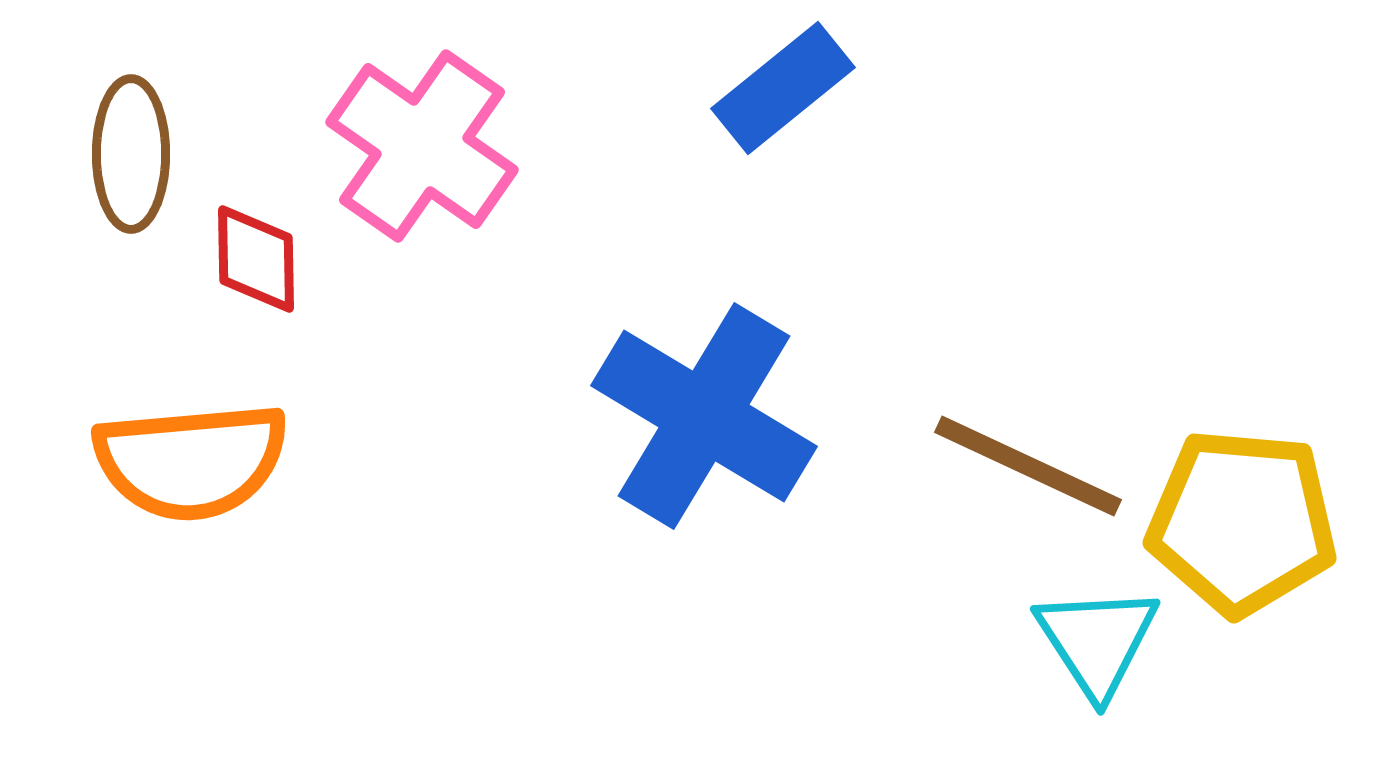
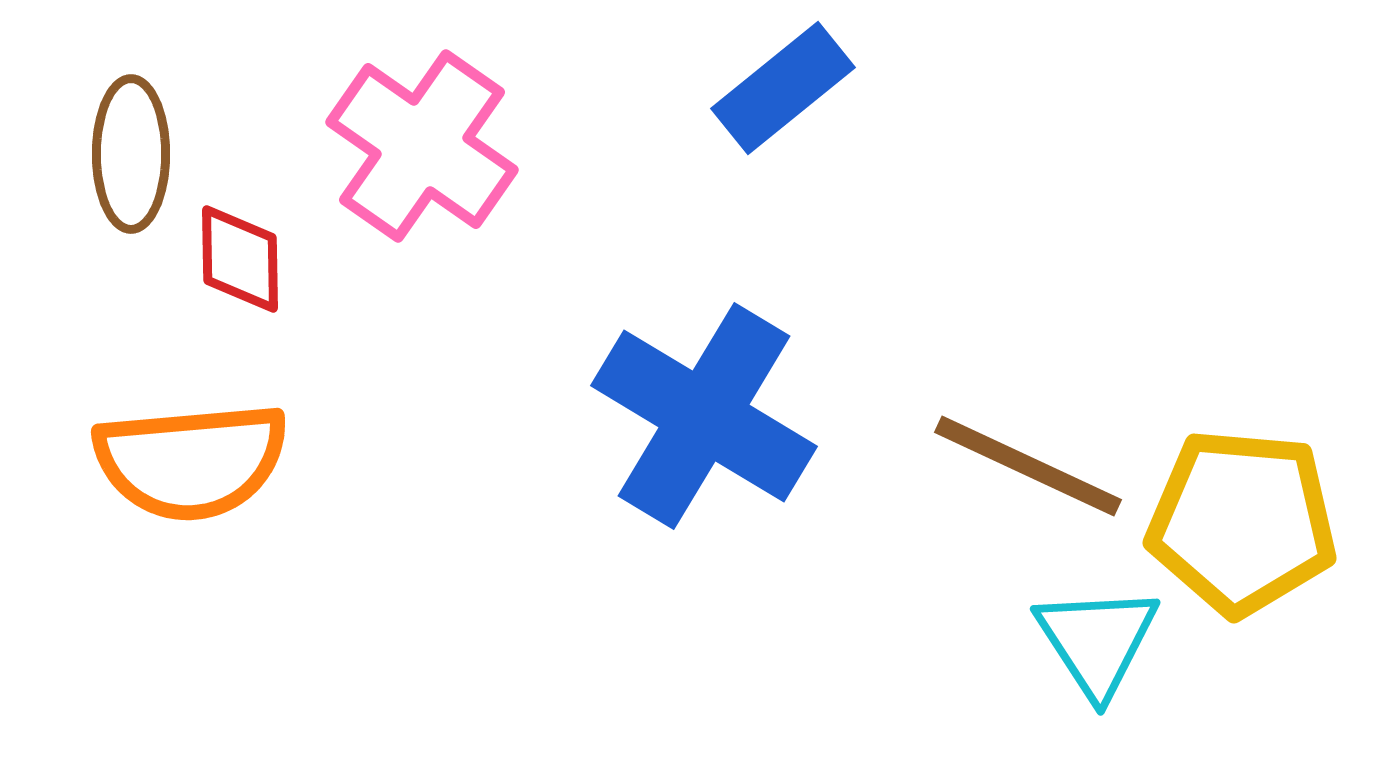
red diamond: moved 16 px left
